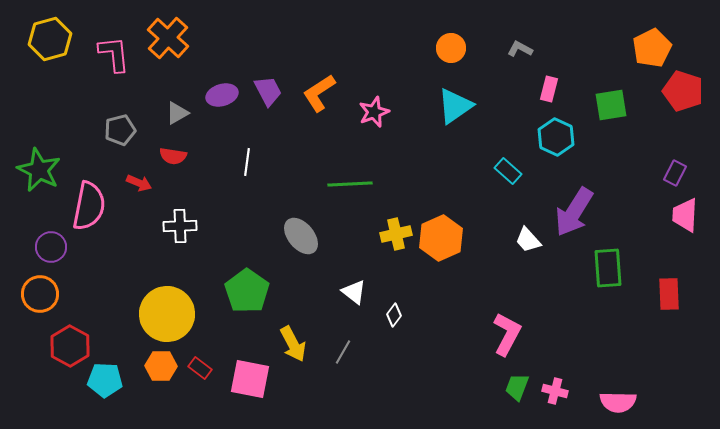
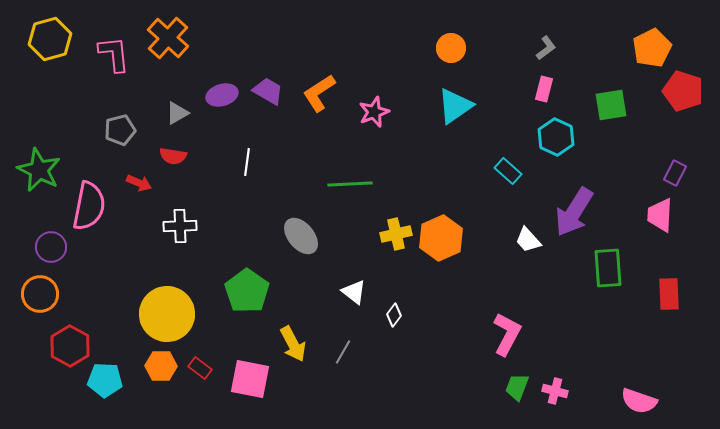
gray L-shape at (520, 49): moved 26 px right, 1 px up; rotated 115 degrees clockwise
pink rectangle at (549, 89): moved 5 px left
purple trapezoid at (268, 91): rotated 32 degrees counterclockwise
pink trapezoid at (685, 215): moved 25 px left
pink semicircle at (618, 402): moved 21 px right, 1 px up; rotated 18 degrees clockwise
